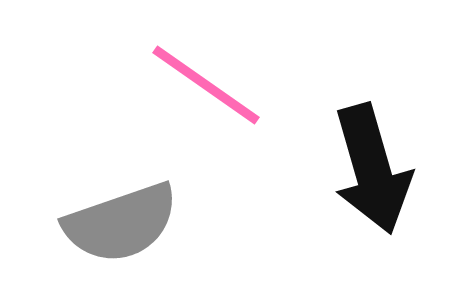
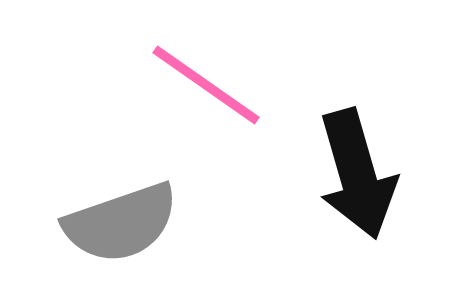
black arrow: moved 15 px left, 5 px down
